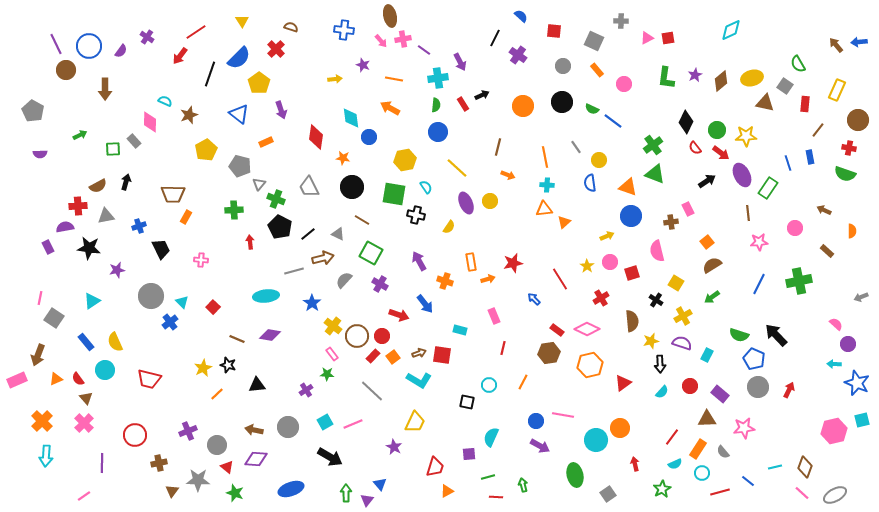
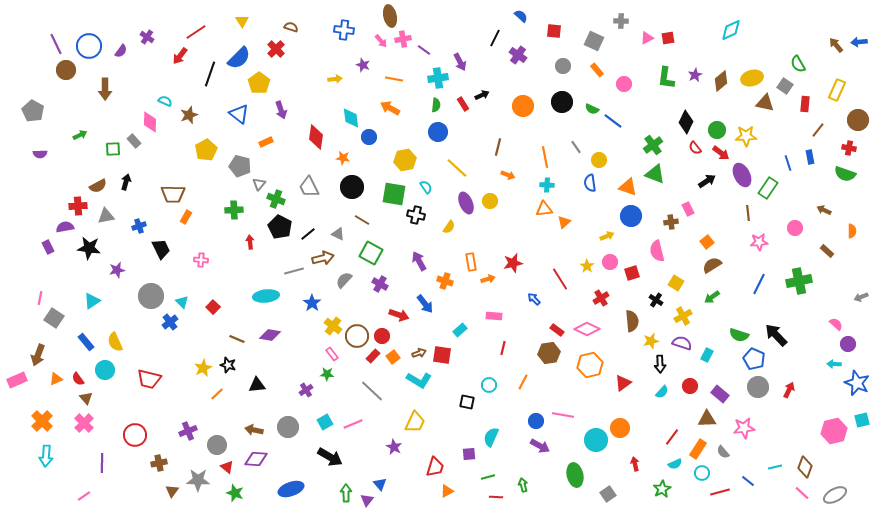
pink rectangle at (494, 316): rotated 63 degrees counterclockwise
cyan rectangle at (460, 330): rotated 56 degrees counterclockwise
